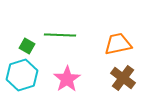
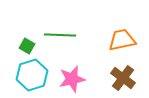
orange trapezoid: moved 4 px right, 4 px up
cyan hexagon: moved 10 px right
pink star: moved 5 px right; rotated 20 degrees clockwise
